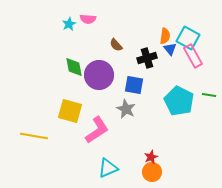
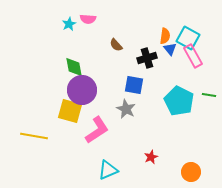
purple circle: moved 17 px left, 15 px down
cyan triangle: moved 2 px down
orange circle: moved 39 px right
